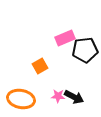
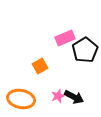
black pentagon: rotated 25 degrees counterclockwise
pink star: rotated 24 degrees counterclockwise
